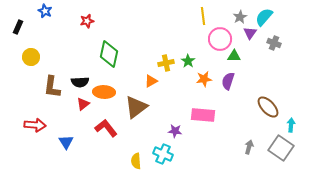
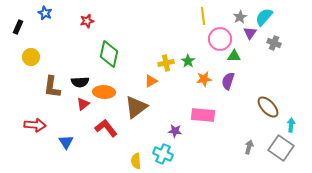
blue star: moved 2 px down
